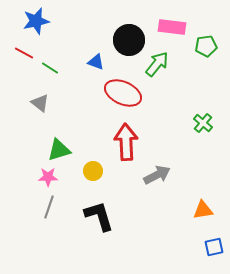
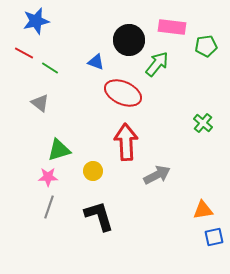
blue square: moved 10 px up
